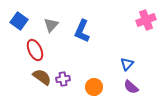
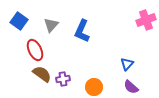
brown semicircle: moved 3 px up
